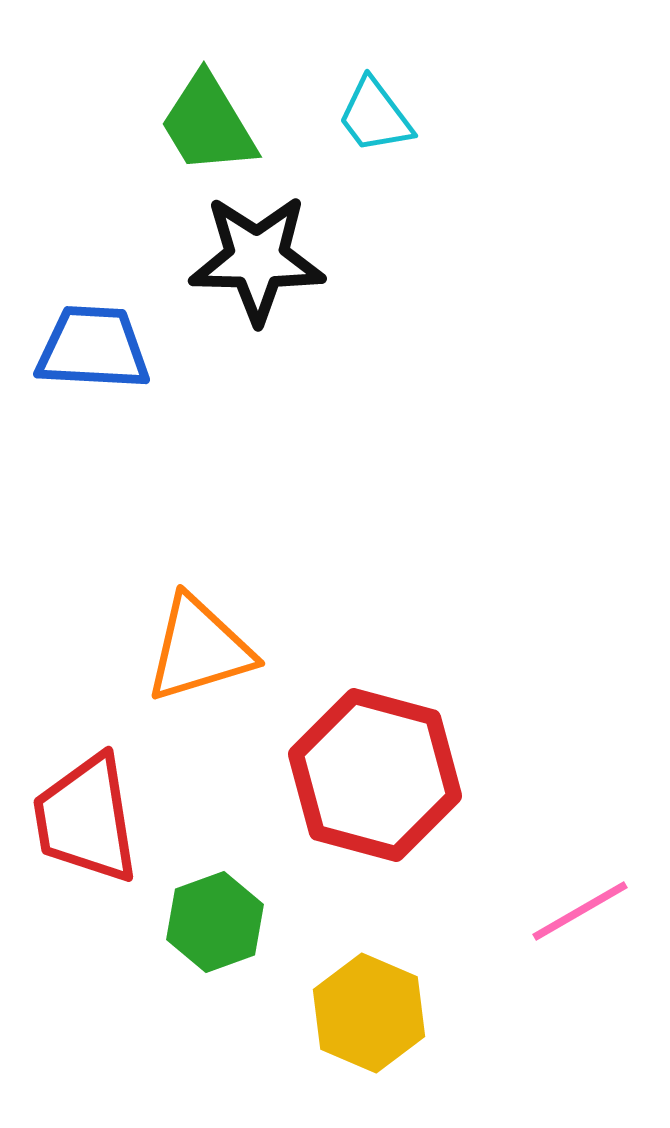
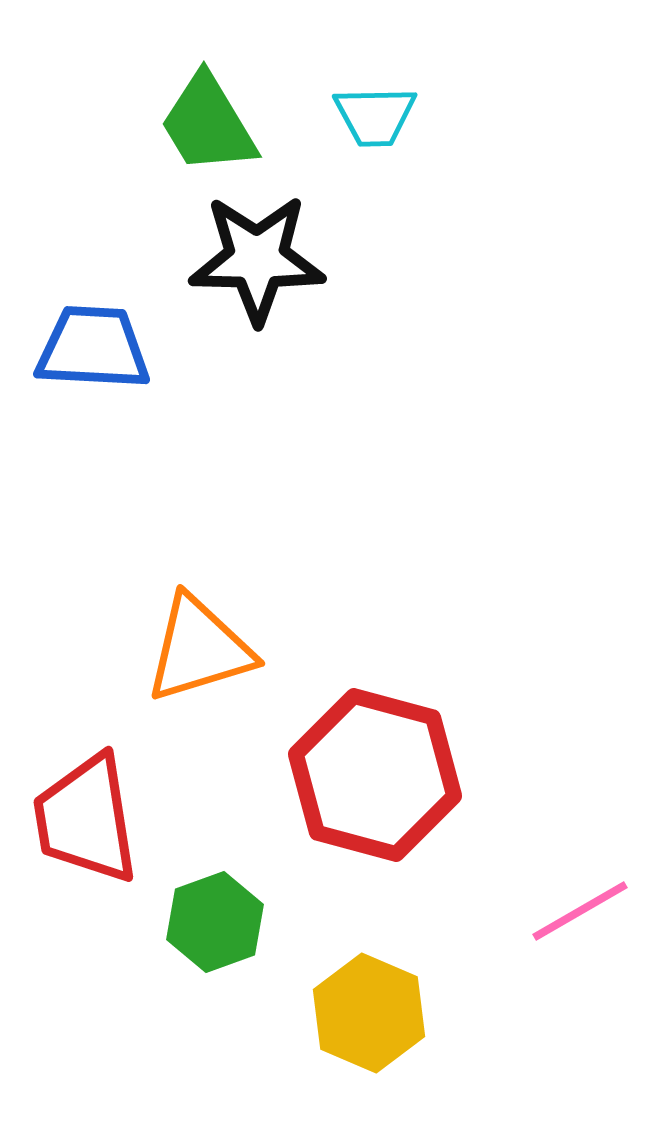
cyan trapezoid: rotated 54 degrees counterclockwise
